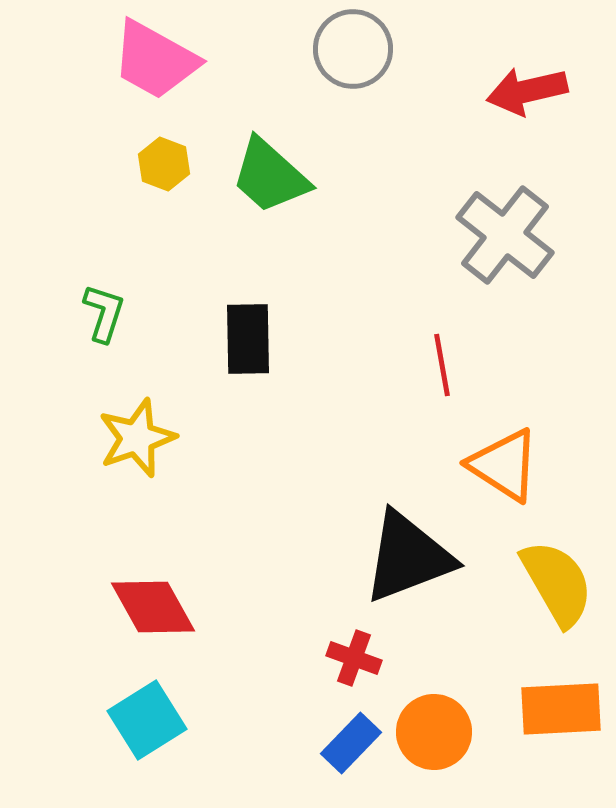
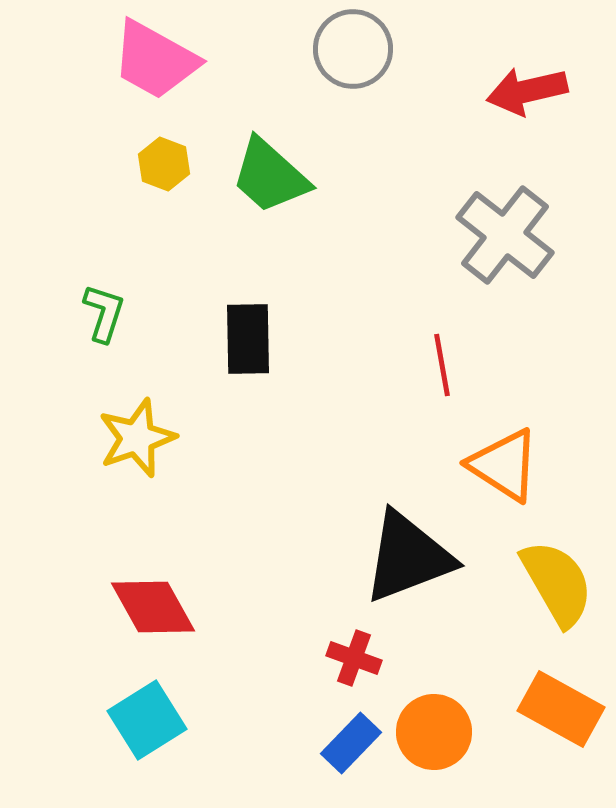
orange rectangle: rotated 32 degrees clockwise
